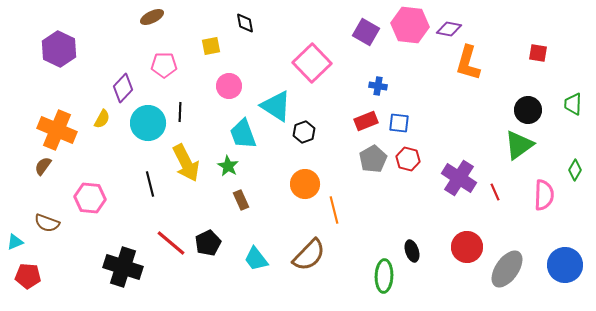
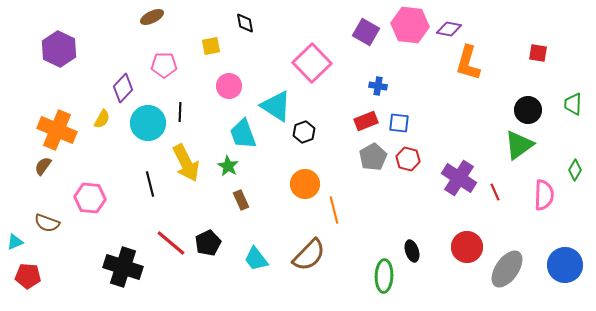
gray pentagon at (373, 159): moved 2 px up
